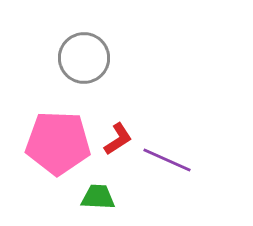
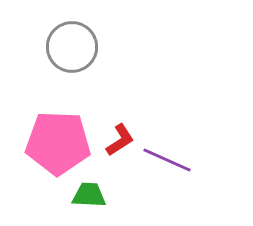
gray circle: moved 12 px left, 11 px up
red L-shape: moved 2 px right, 1 px down
green trapezoid: moved 9 px left, 2 px up
